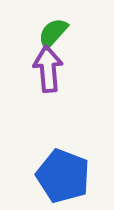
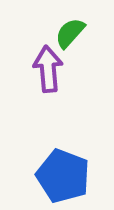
green semicircle: moved 17 px right
